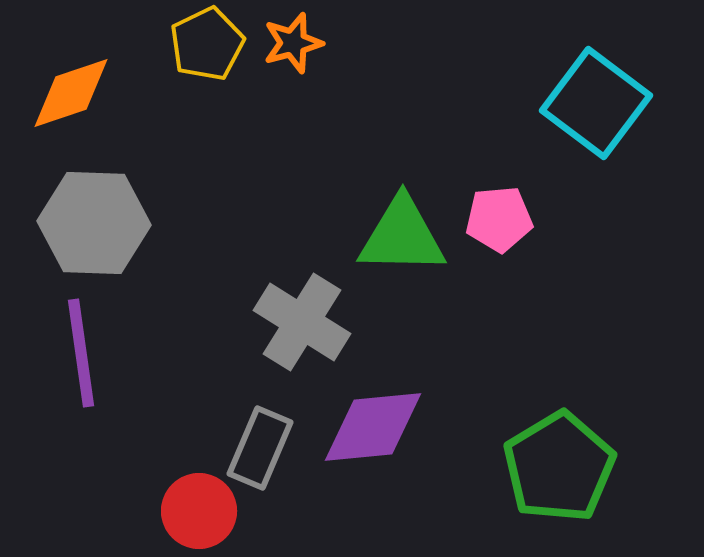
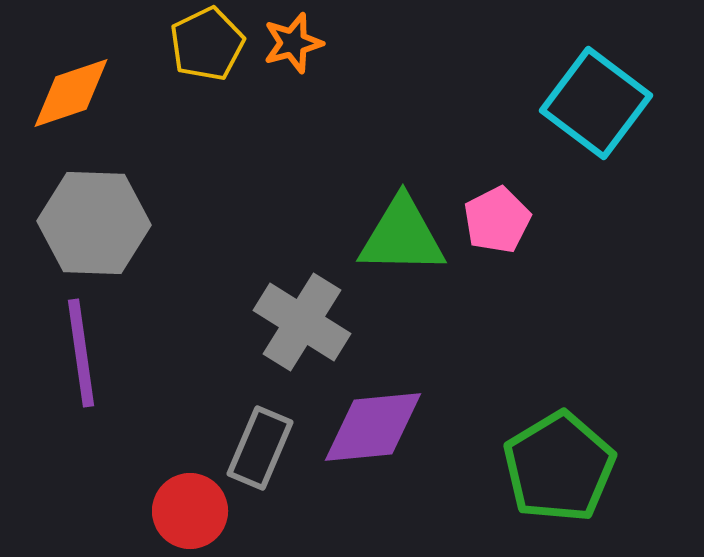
pink pentagon: moved 2 px left, 1 px down; rotated 22 degrees counterclockwise
red circle: moved 9 px left
